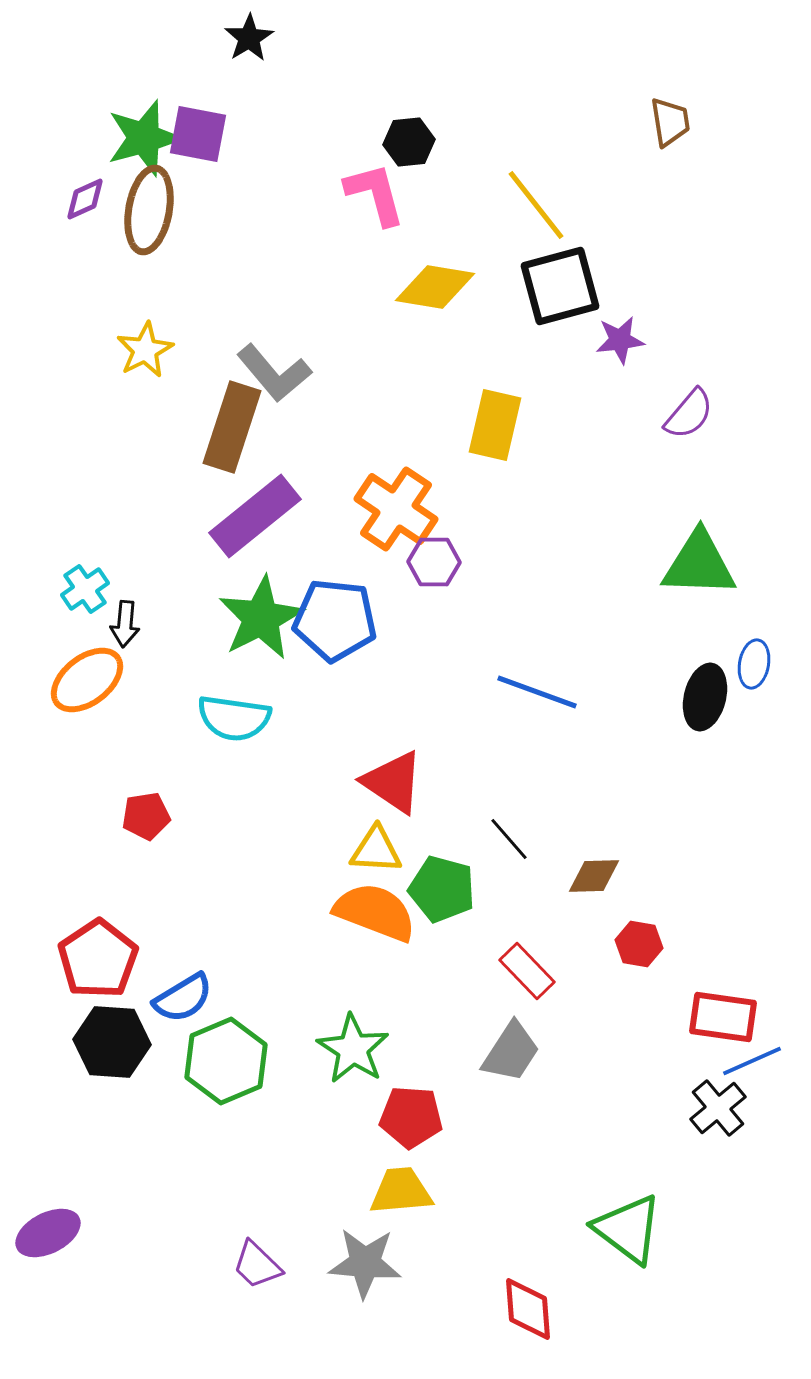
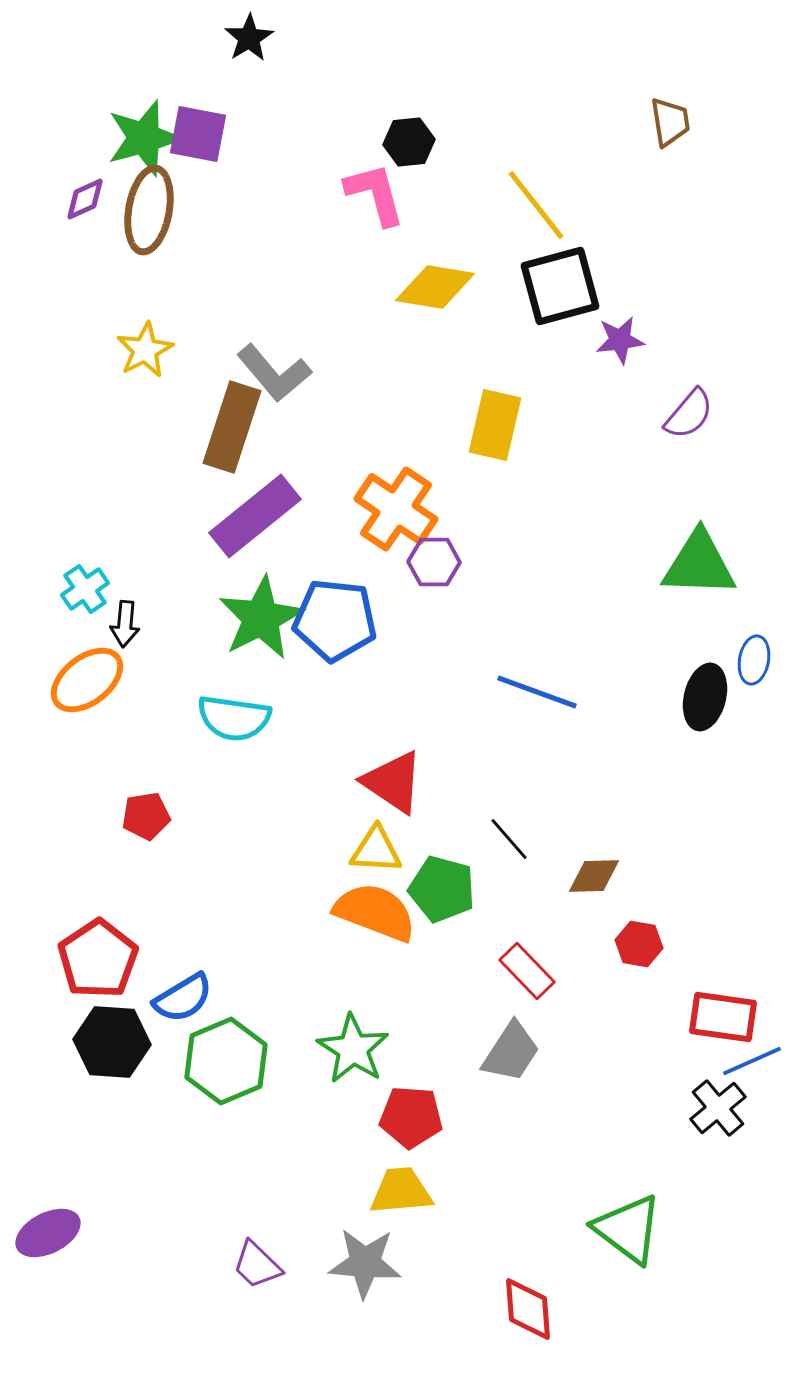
blue ellipse at (754, 664): moved 4 px up
